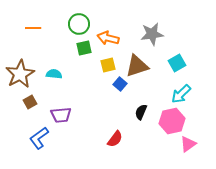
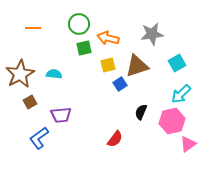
blue square: rotated 16 degrees clockwise
